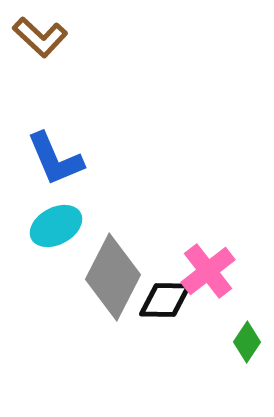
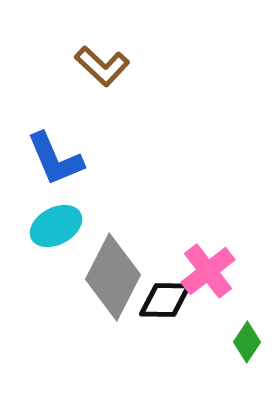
brown L-shape: moved 62 px right, 29 px down
